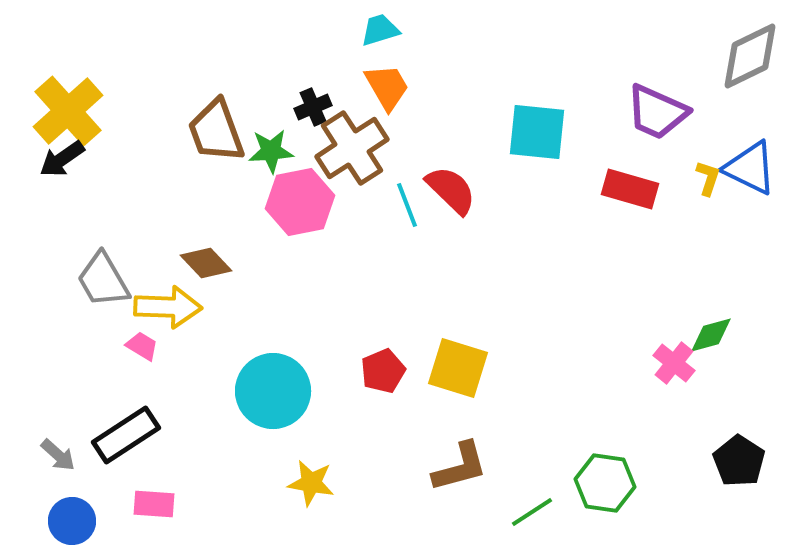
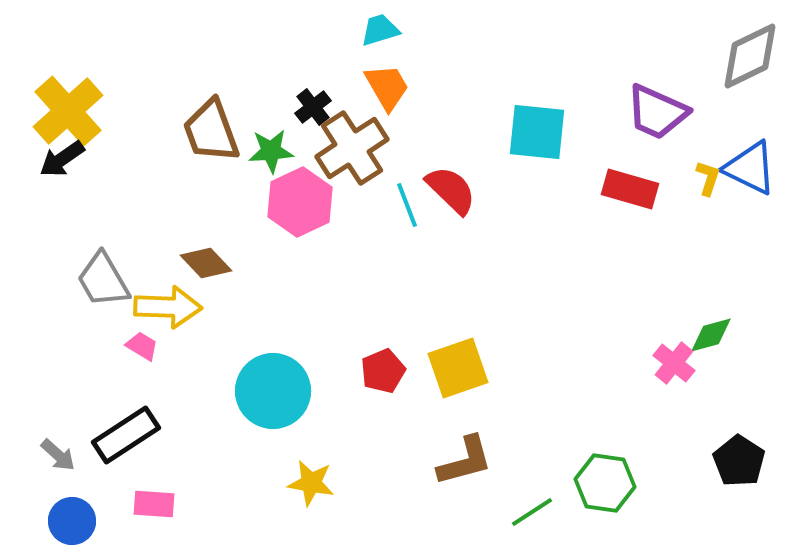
black cross: rotated 15 degrees counterclockwise
brown trapezoid: moved 5 px left
pink hexagon: rotated 14 degrees counterclockwise
yellow square: rotated 36 degrees counterclockwise
brown L-shape: moved 5 px right, 6 px up
